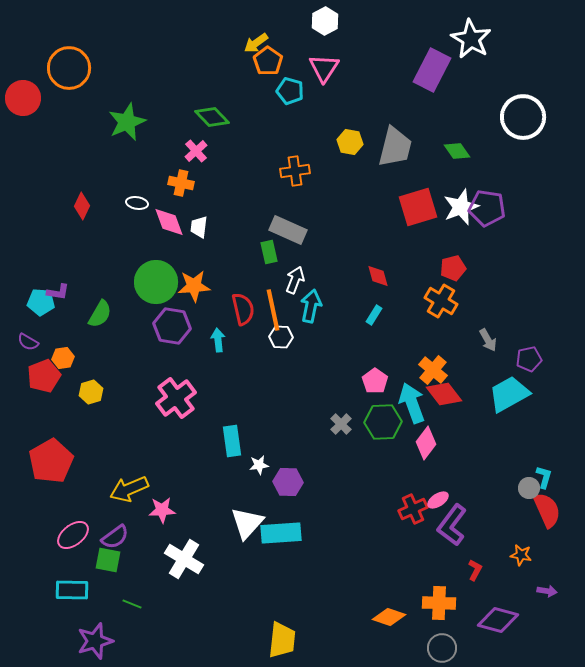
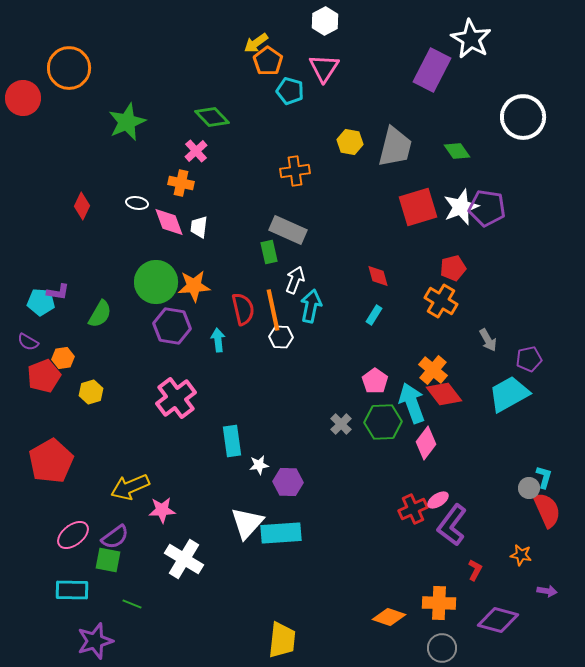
yellow arrow at (129, 489): moved 1 px right, 2 px up
